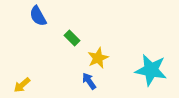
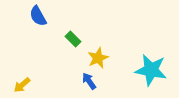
green rectangle: moved 1 px right, 1 px down
